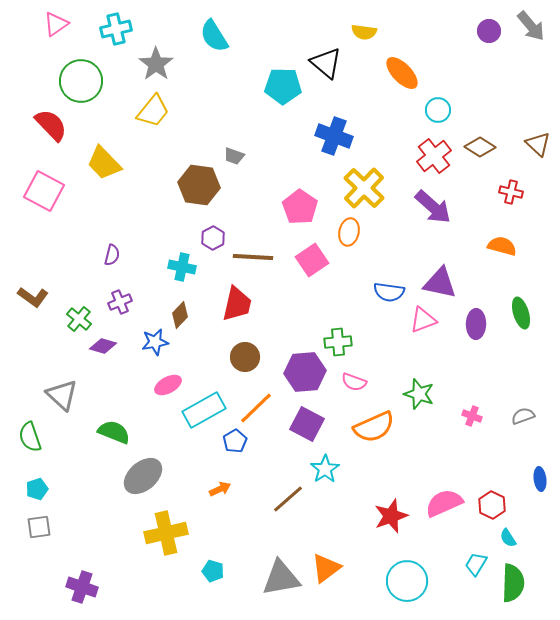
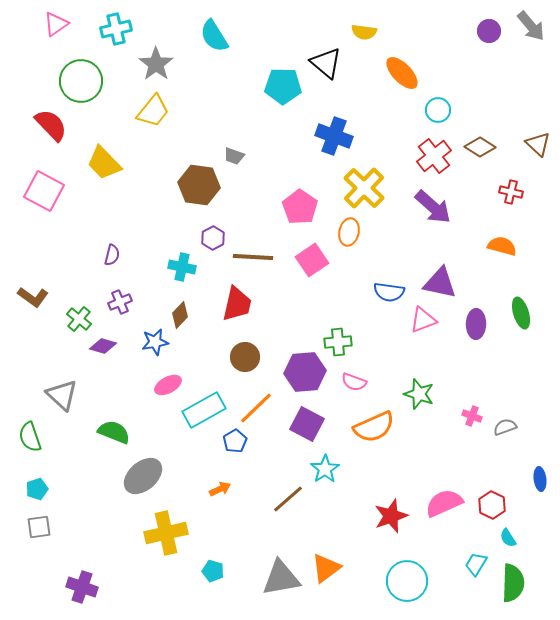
gray semicircle at (523, 416): moved 18 px left, 11 px down
